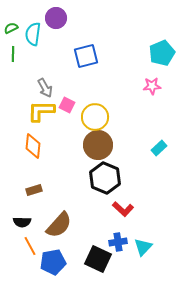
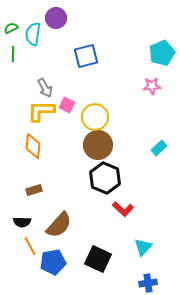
blue cross: moved 30 px right, 41 px down
